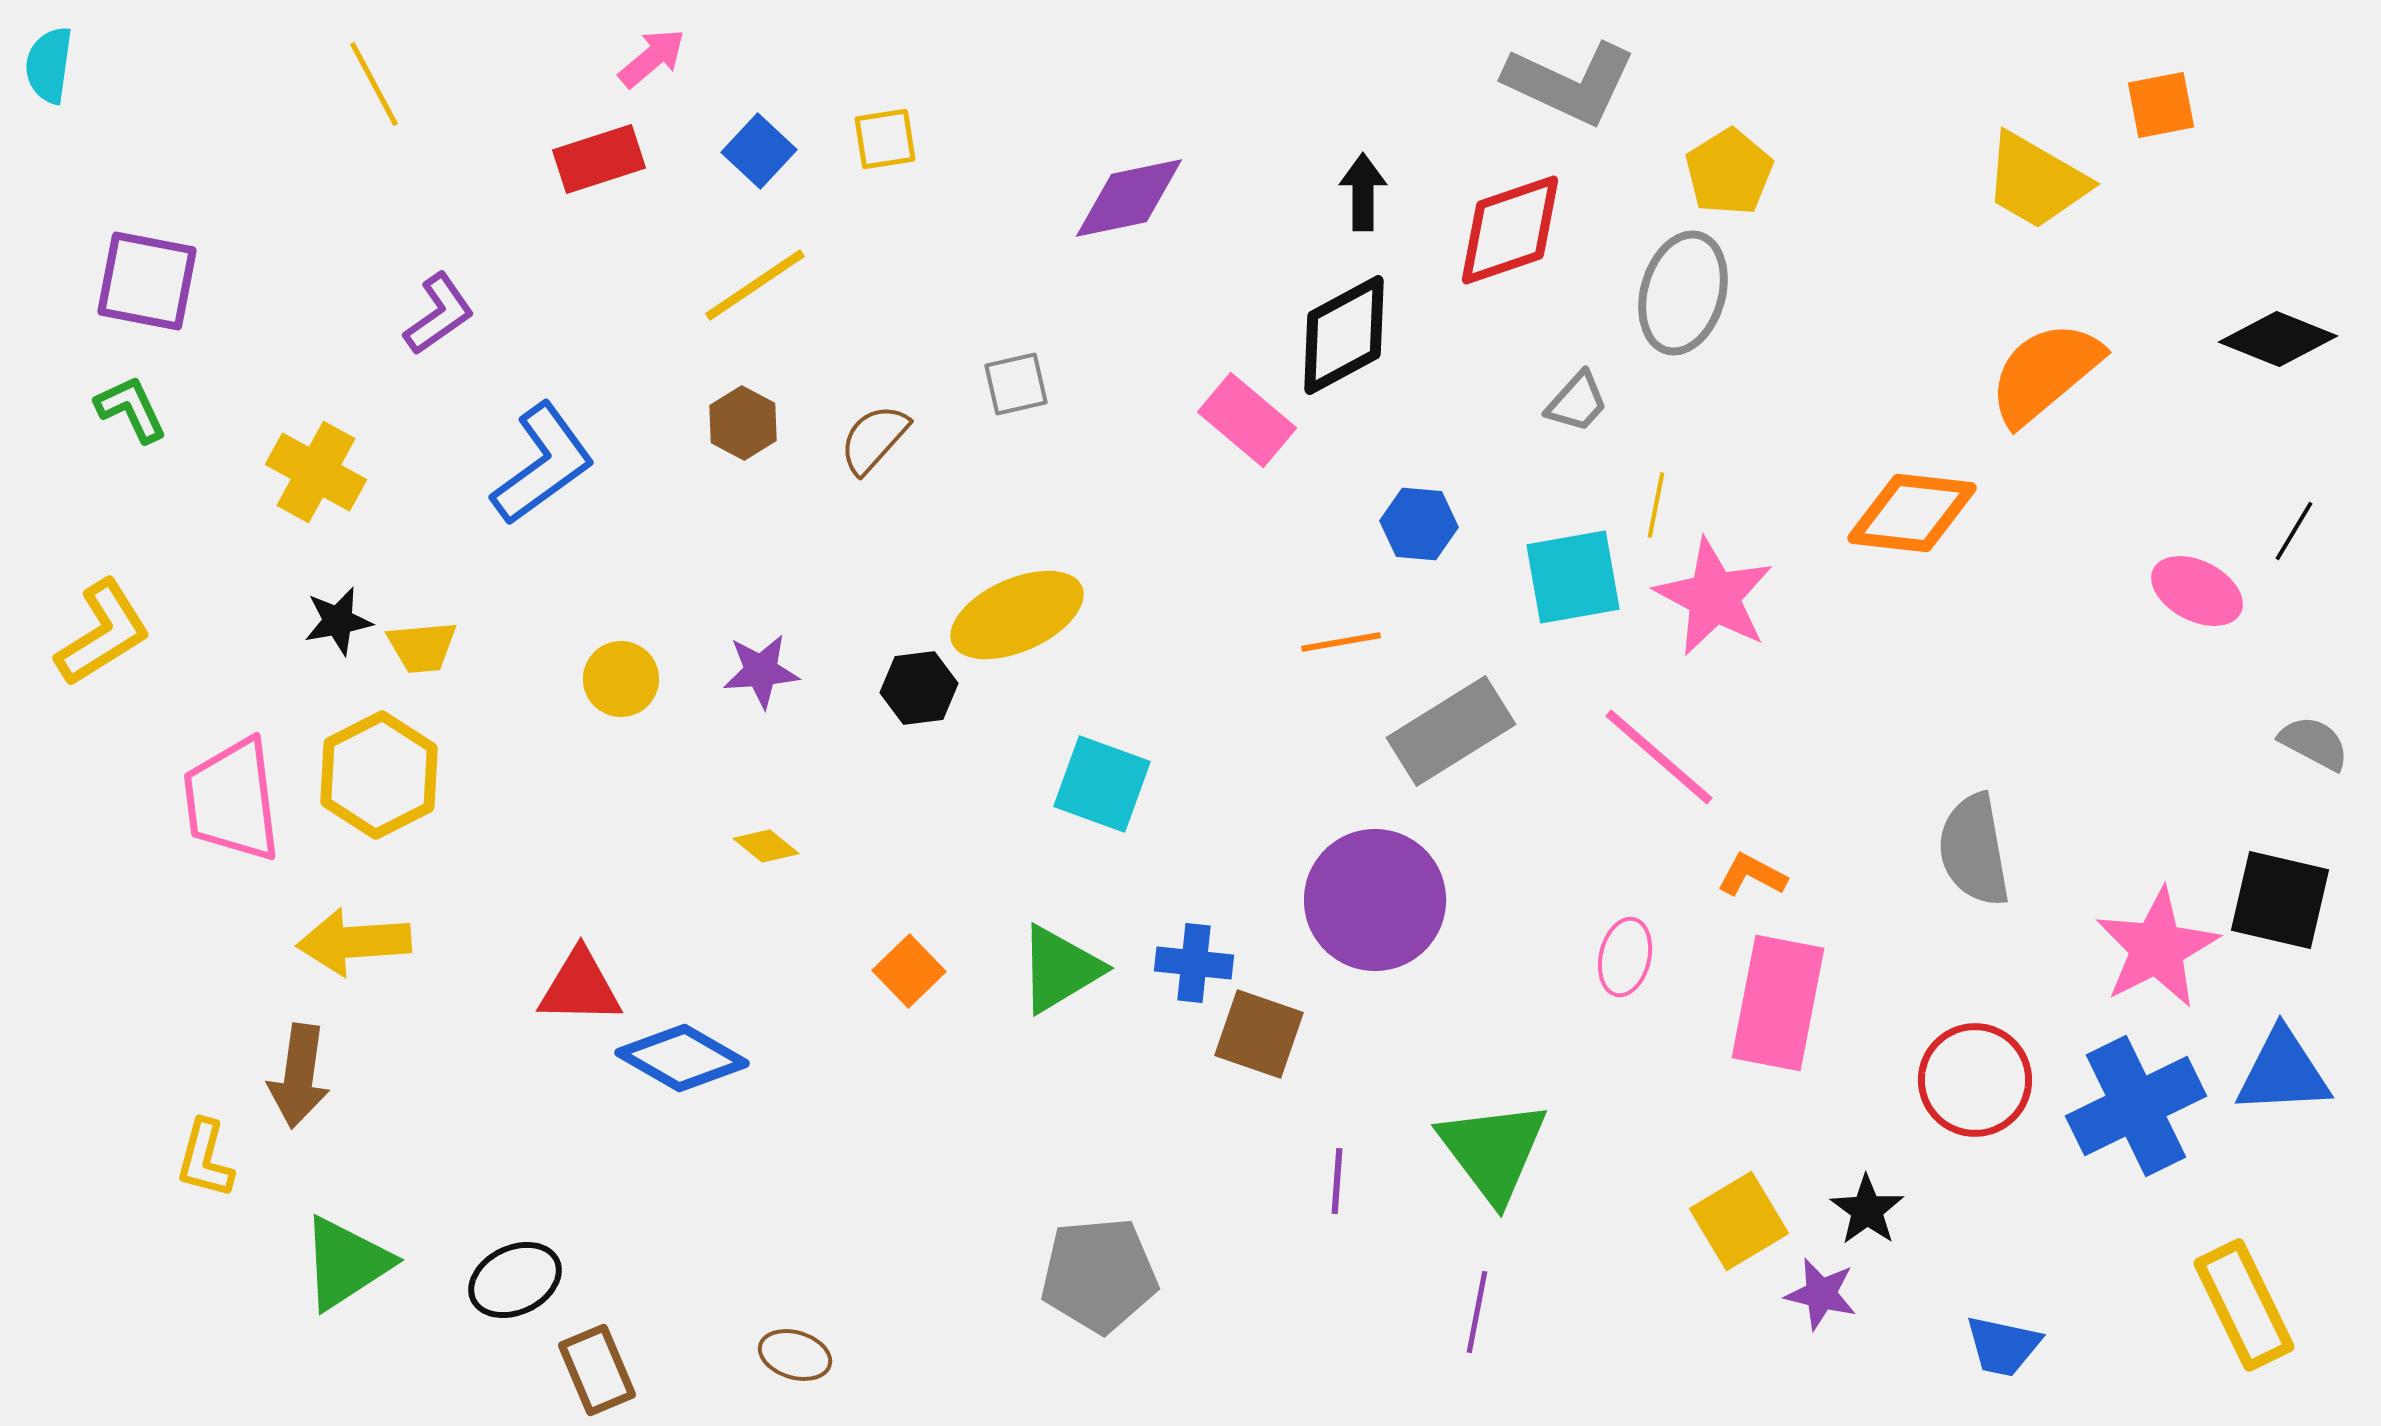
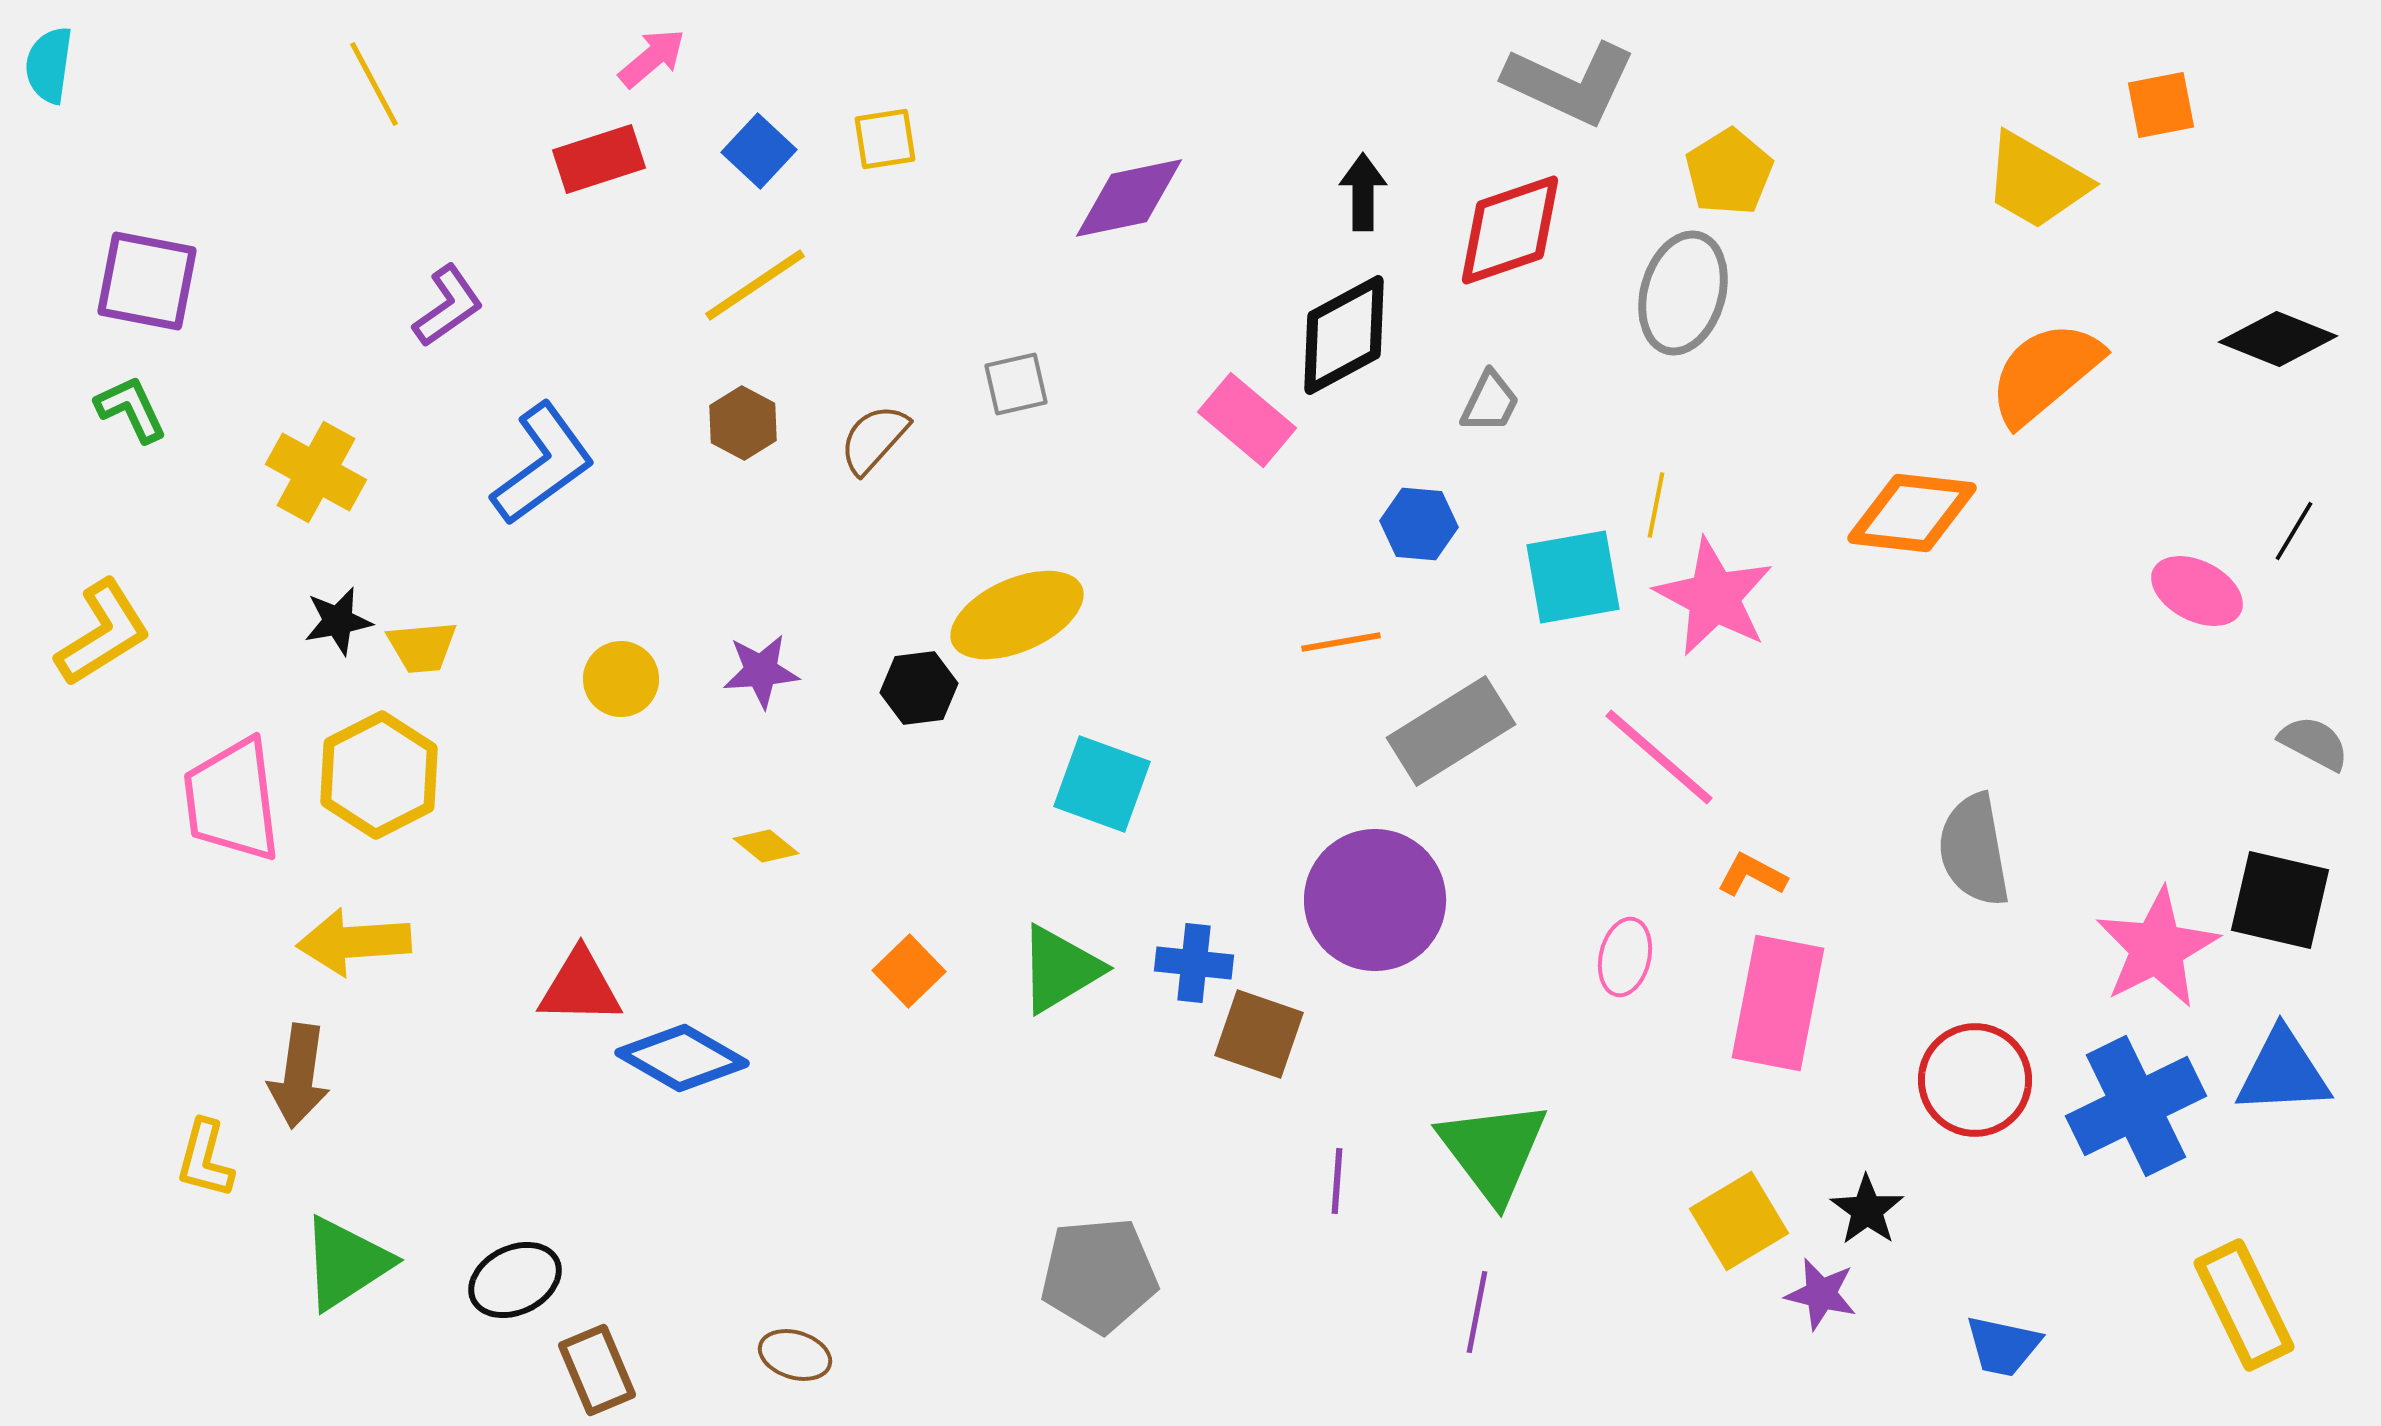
purple L-shape at (439, 314): moved 9 px right, 8 px up
gray trapezoid at (1577, 402): moved 87 px left; rotated 16 degrees counterclockwise
